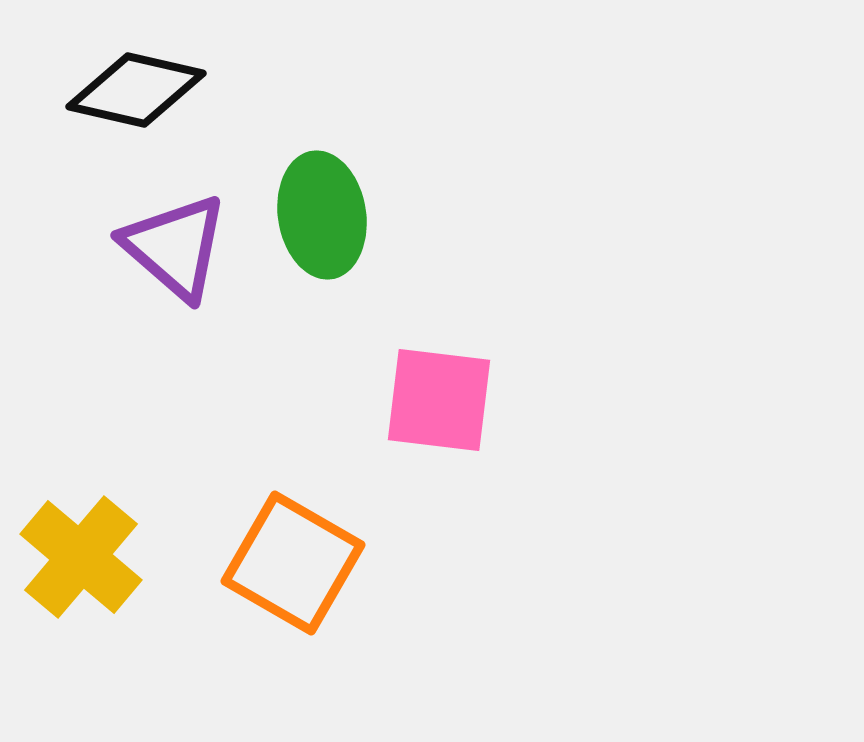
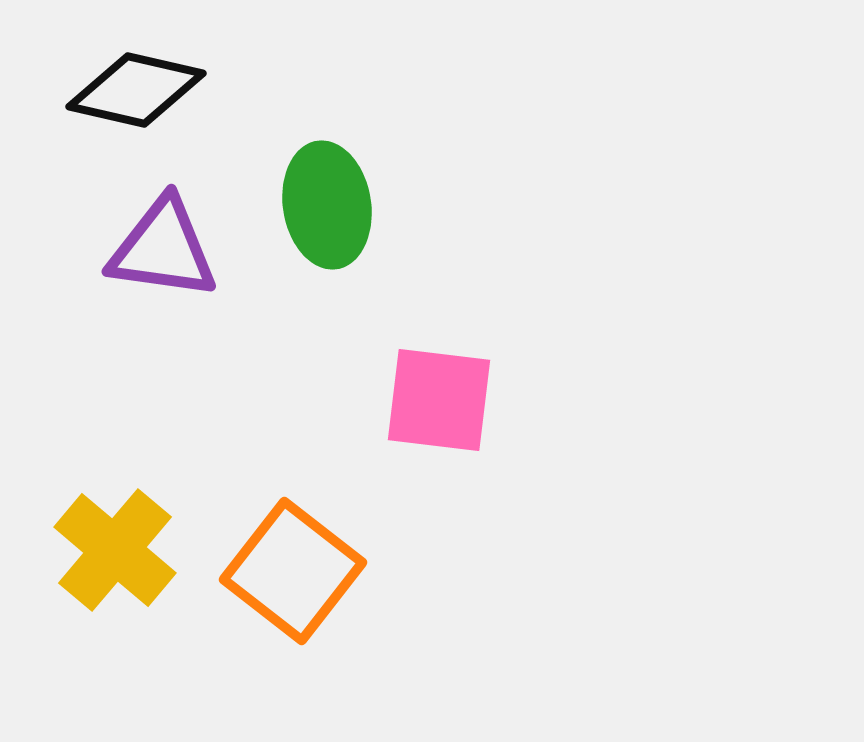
green ellipse: moved 5 px right, 10 px up
purple triangle: moved 12 px left, 2 px down; rotated 33 degrees counterclockwise
yellow cross: moved 34 px right, 7 px up
orange square: moved 8 px down; rotated 8 degrees clockwise
